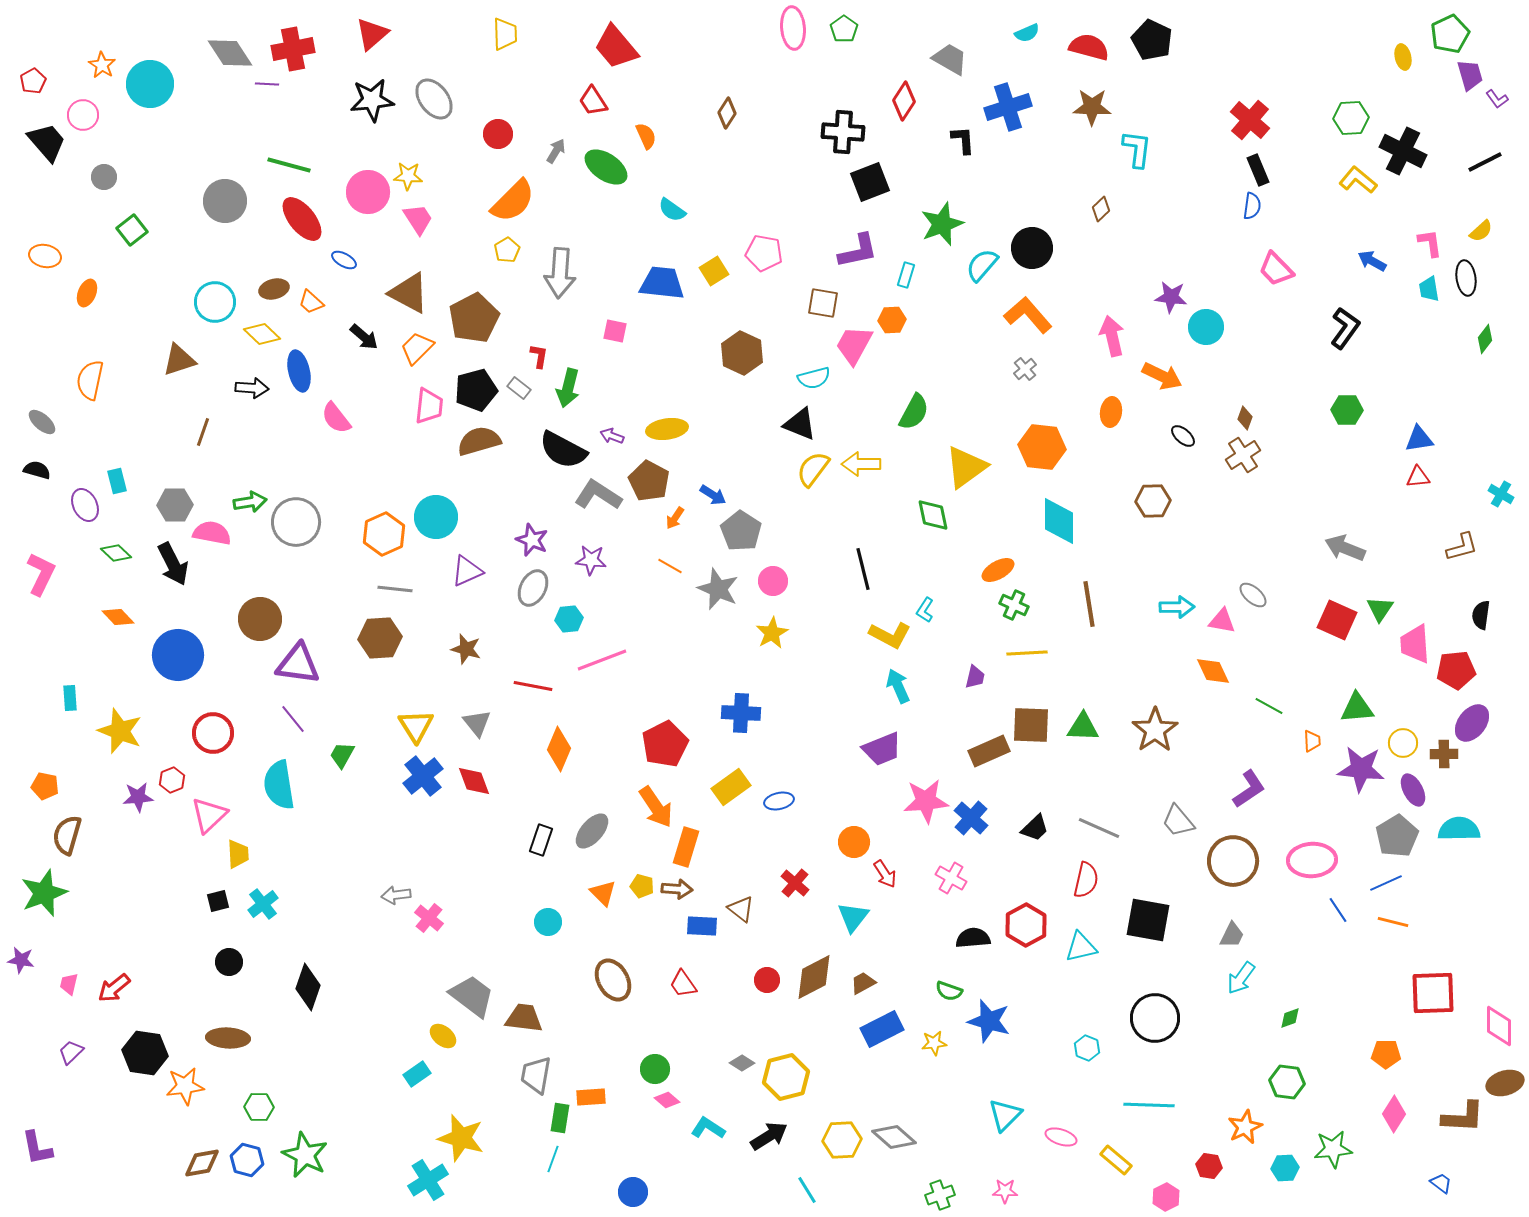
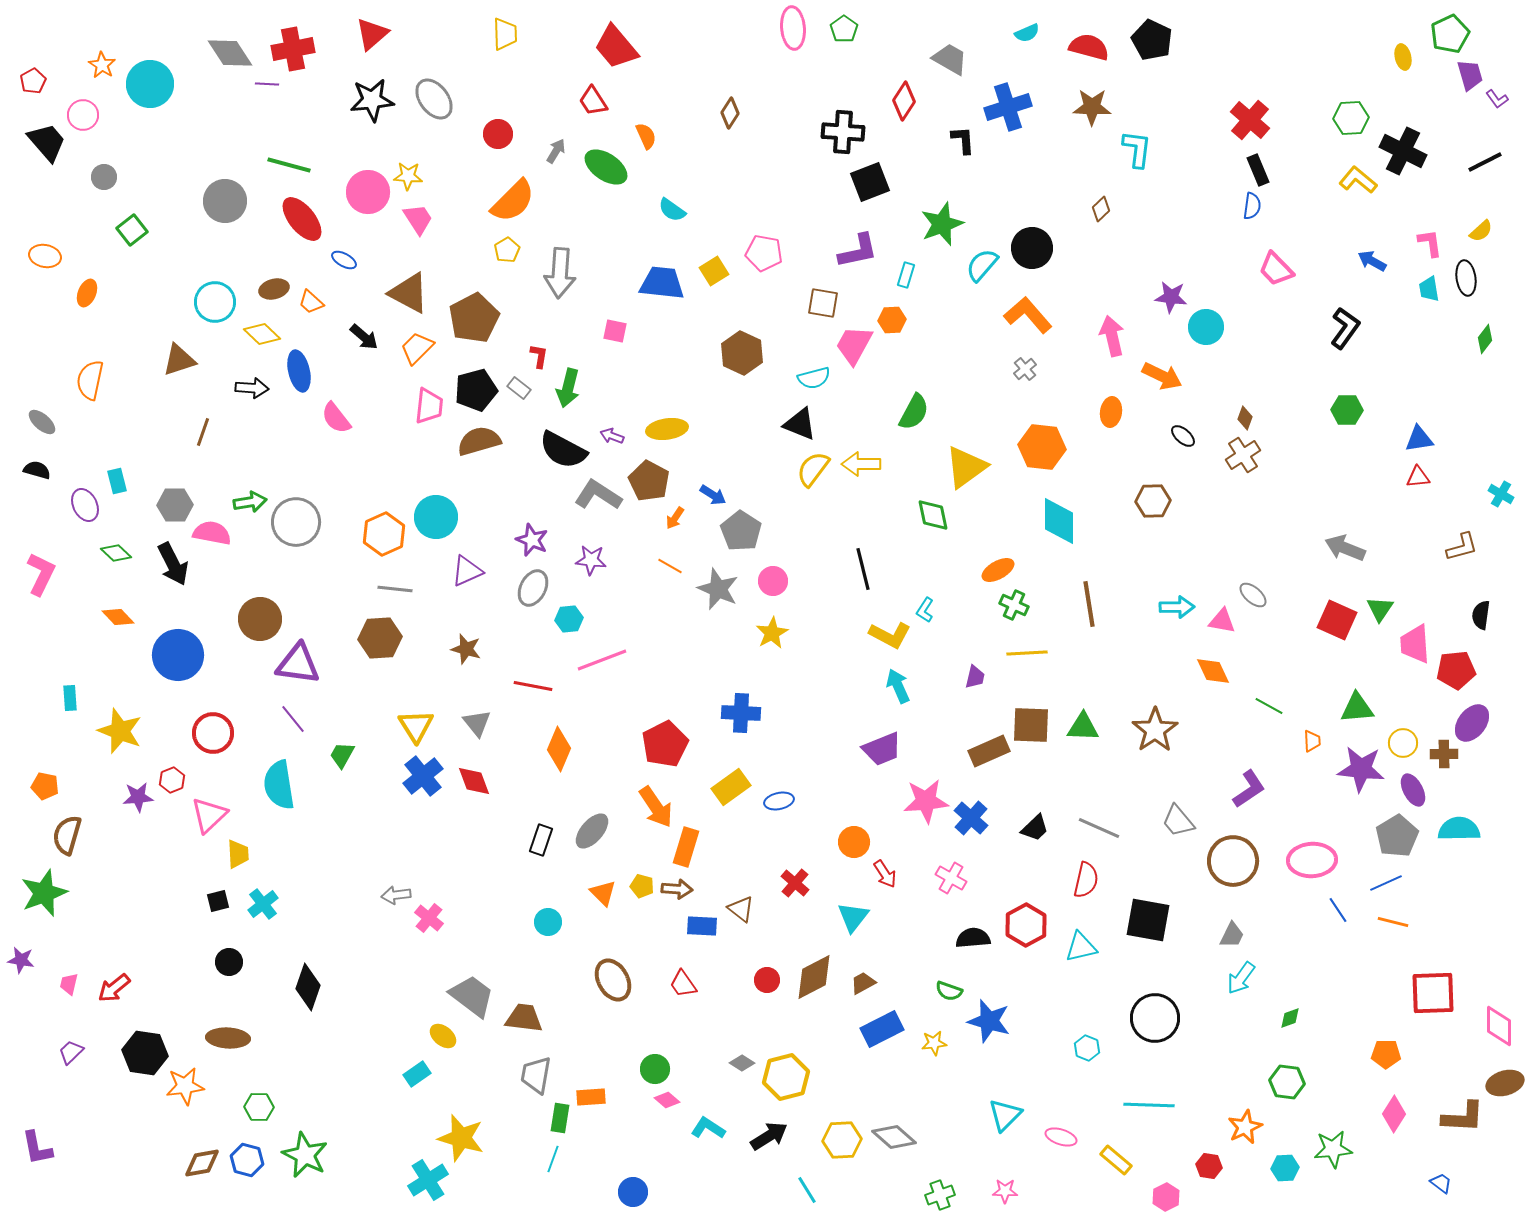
brown diamond at (727, 113): moved 3 px right
